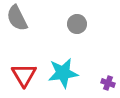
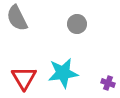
red triangle: moved 3 px down
